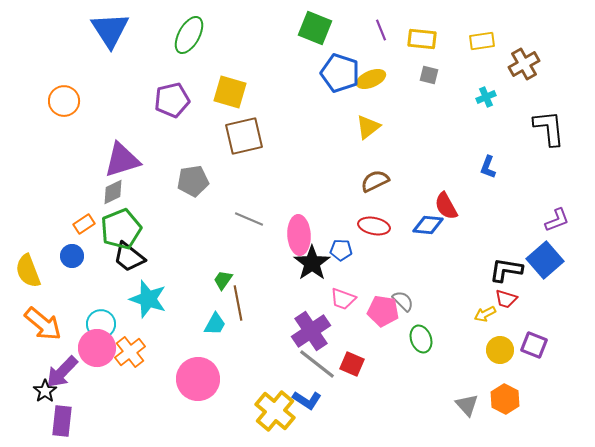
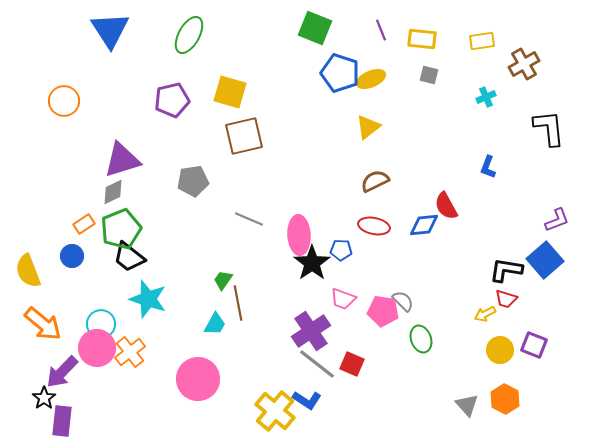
blue diamond at (428, 225): moved 4 px left; rotated 12 degrees counterclockwise
black star at (45, 391): moved 1 px left, 7 px down
